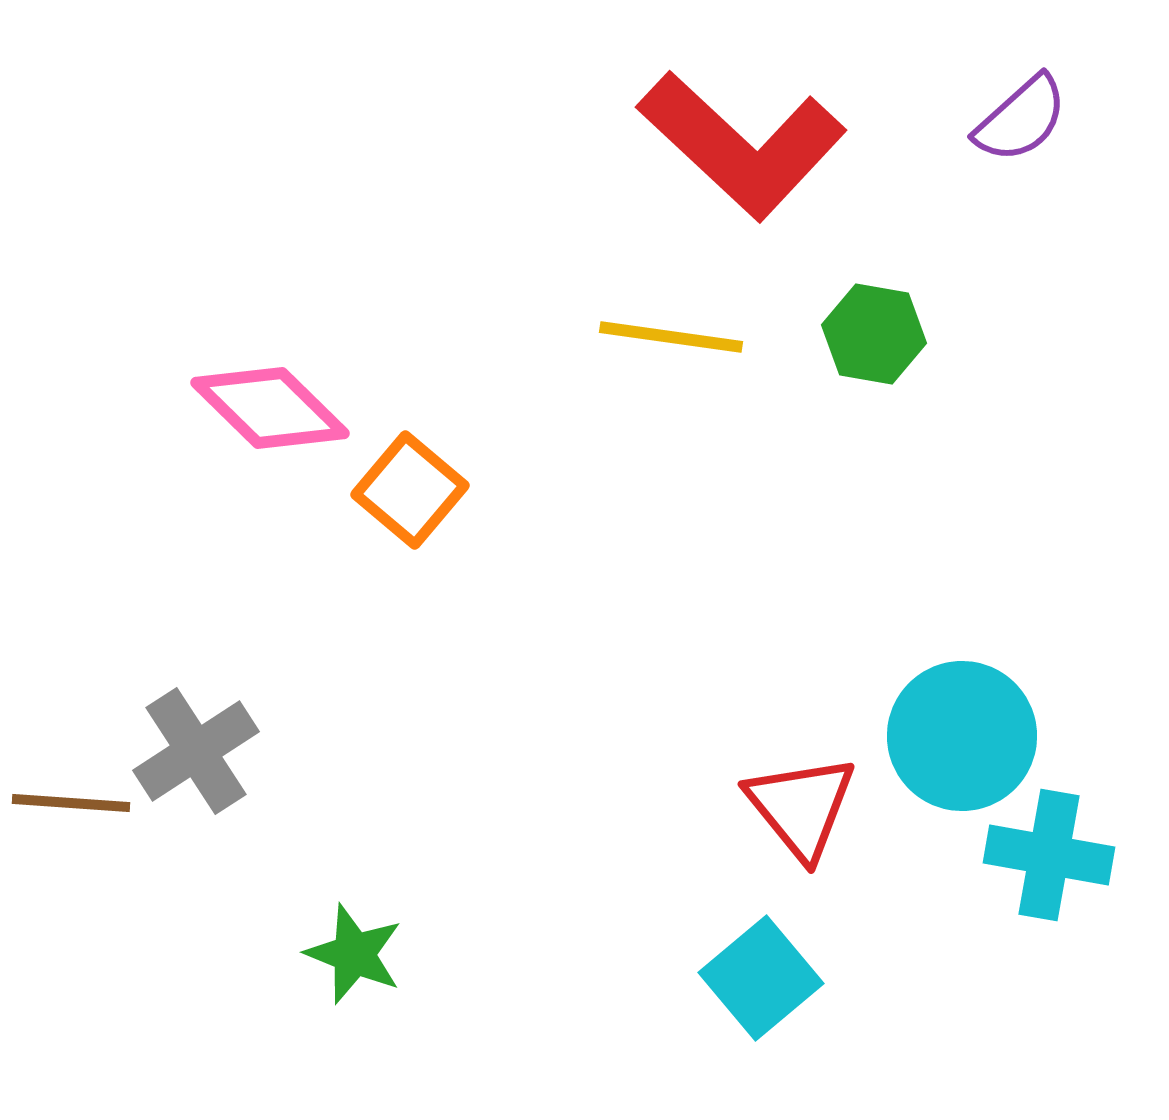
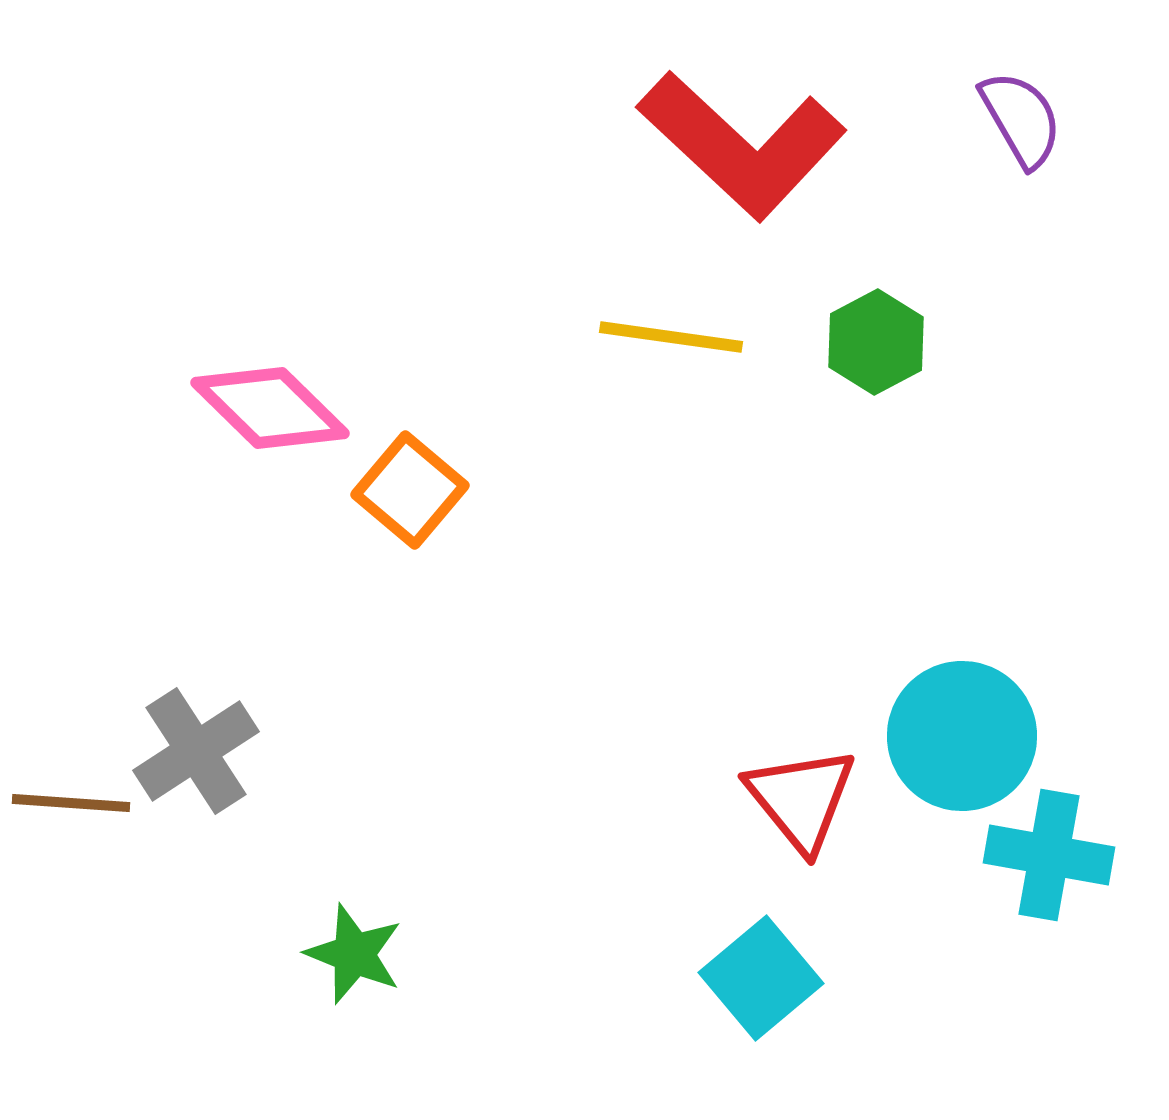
purple semicircle: rotated 78 degrees counterclockwise
green hexagon: moved 2 px right, 8 px down; rotated 22 degrees clockwise
red triangle: moved 8 px up
